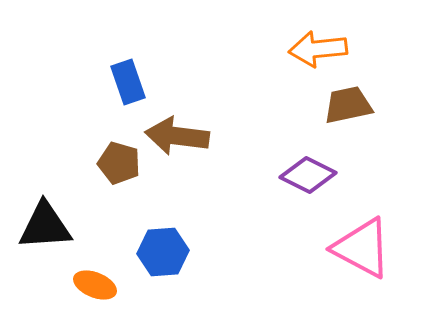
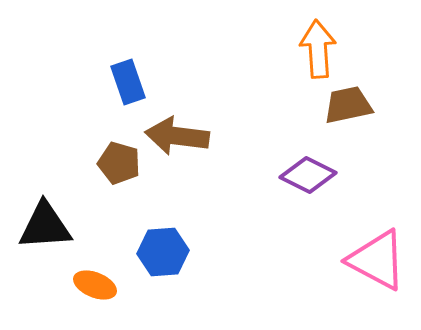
orange arrow: rotated 92 degrees clockwise
pink triangle: moved 15 px right, 12 px down
